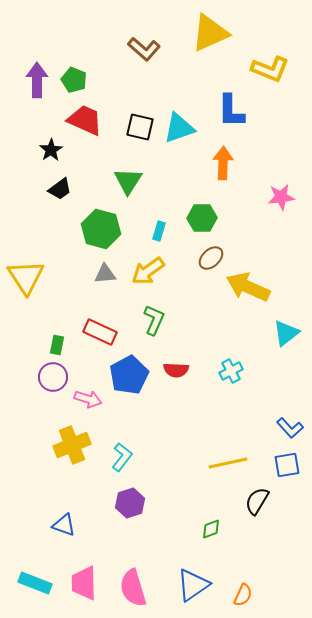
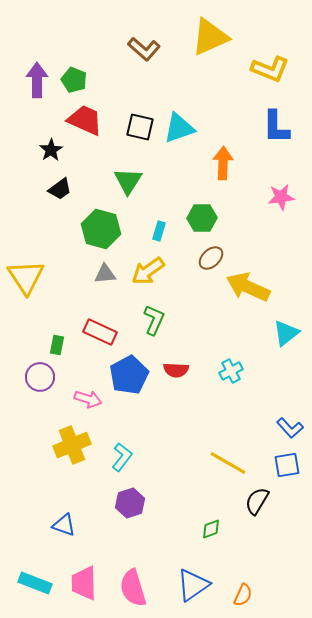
yellow triangle at (210, 33): moved 4 px down
blue L-shape at (231, 111): moved 45 px right, 16 px down
purple circle at (53, 377): moved 13 px left
yellow line at (228, 463): rotated 42 degrees clockwise
